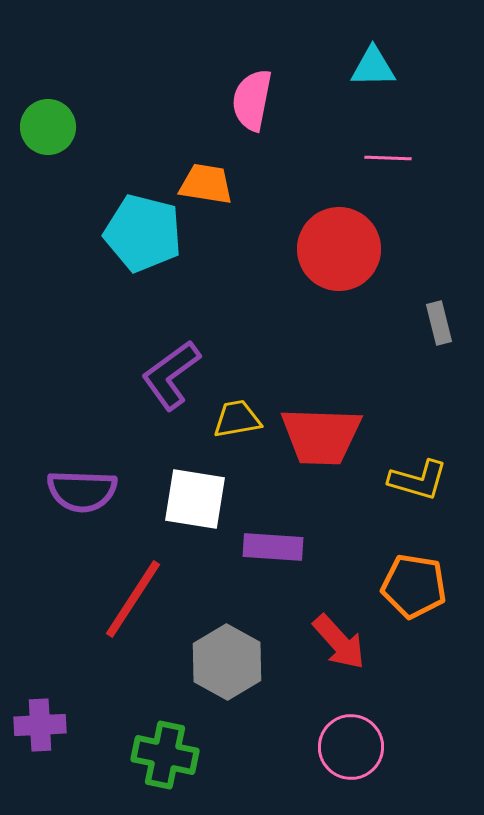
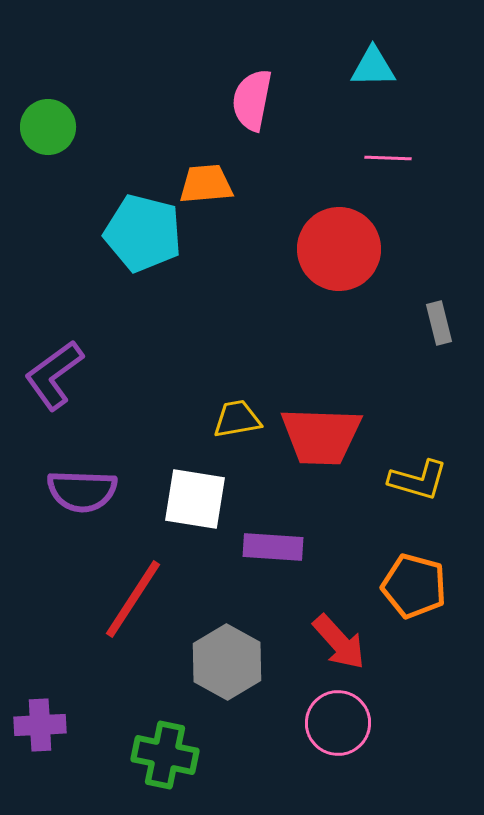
orange trapezoid: rotated 14 degrees counterclockwise
purple L-shape: moved 117 px left
orange pentagon: rotated 6 degrees clockwise
pink circle: moved 13 px left, 24 px up
